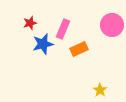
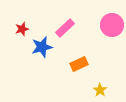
red star: moved 8 px left, 6 px down
pink rectangle: moved 2 px right, 1 px up; rotated 24 degrees clockwise
blue star: moved 1 px left, 3 px down
orange rectangle: moved 15 px down
